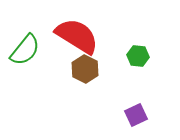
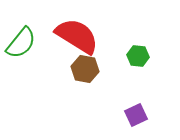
green semicircle: moved 4 px left, 7 px up
brown hexagon: rotated 16 degrees counterclockwise
